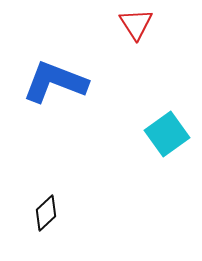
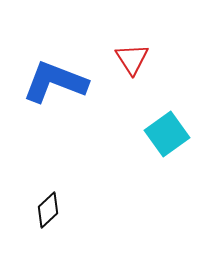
red triangle: moved 4 px left, 35 px down
black diamond: moved 2 px right, 3 px up
